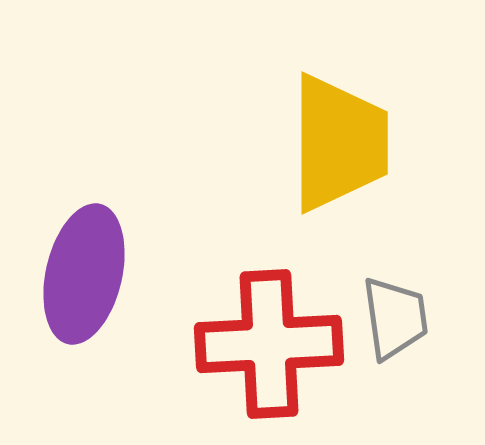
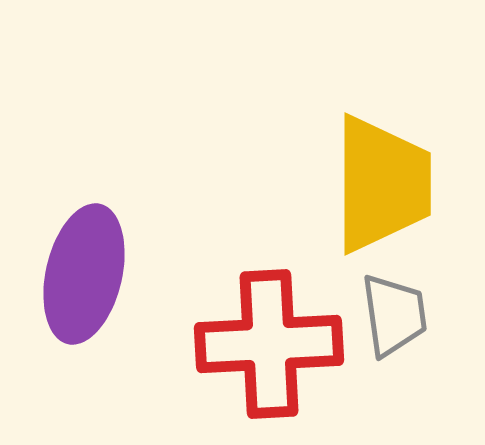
yellow trapezoid: moved 43 px right, 41 px down
gray trapezoid: moved 1 px left, 3 px up
